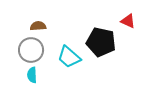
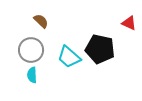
red triangle: moved 1 px right, 2 px down
brown semicircle: moved 3 px right, 5 px up; rotated 49 degrees clockwise
black pentagon: moved 1 px left, 7 px down
